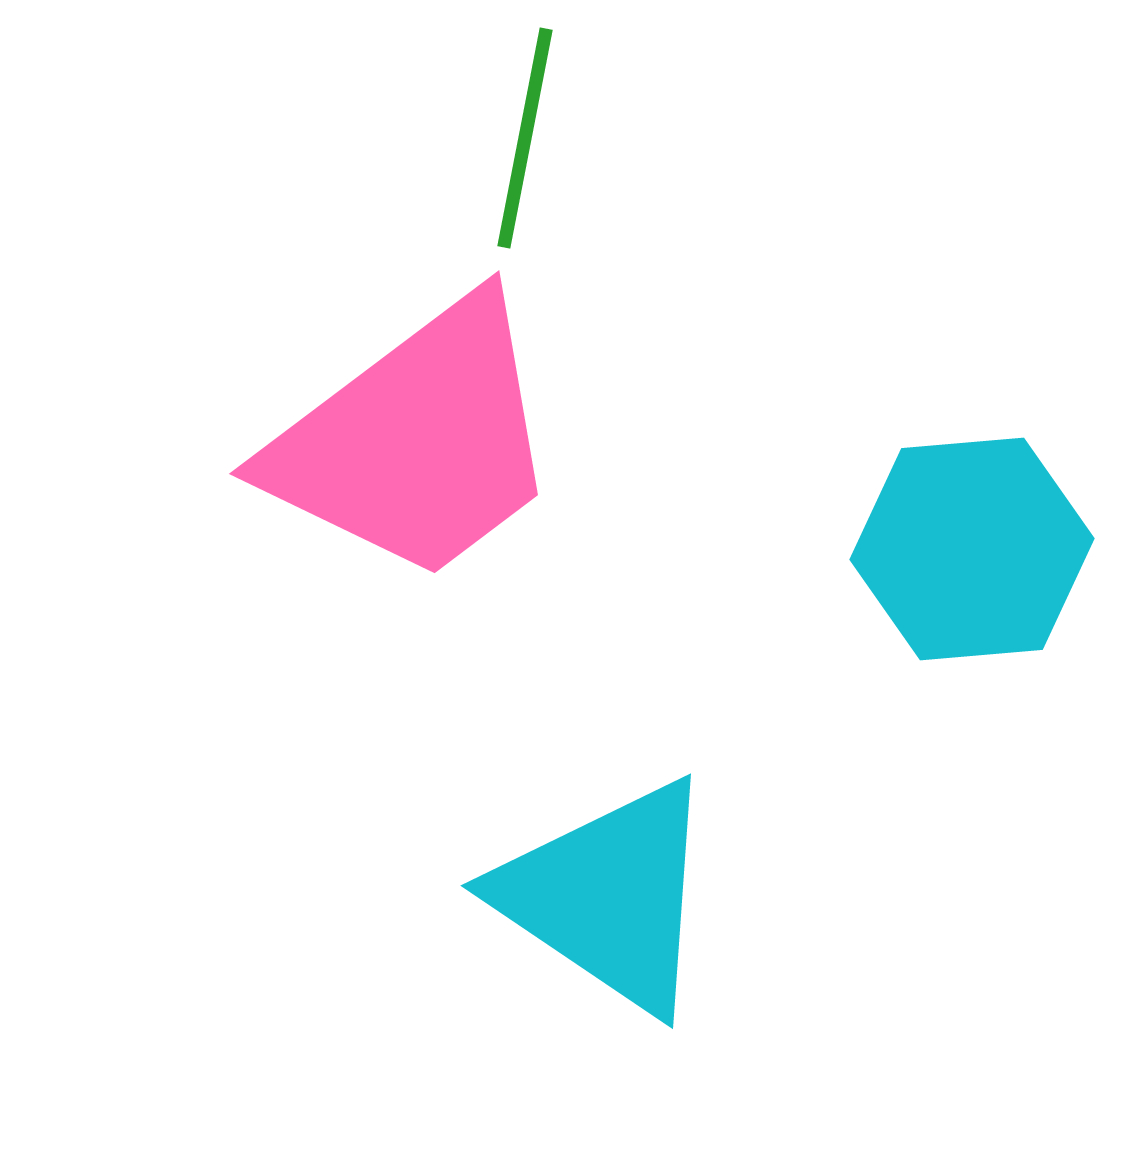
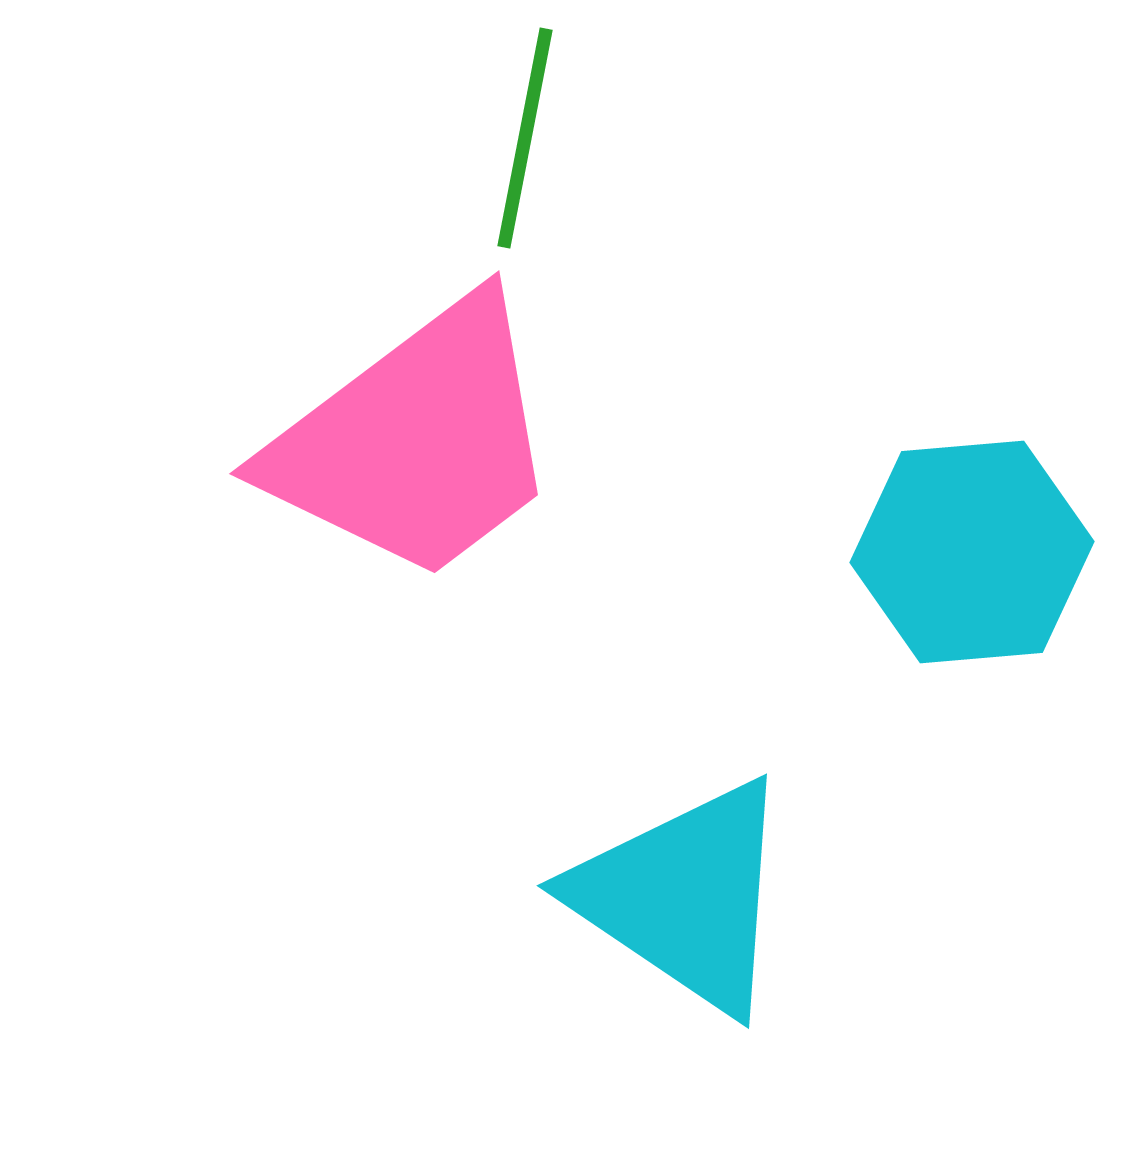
cyan hexagon: moved 3 px down
cyan triangle: moved 76 px right
